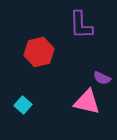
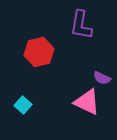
purple L-shape: rotated 12 degrees clockwise
pink triangle: rotated 12 degrees clockwise
